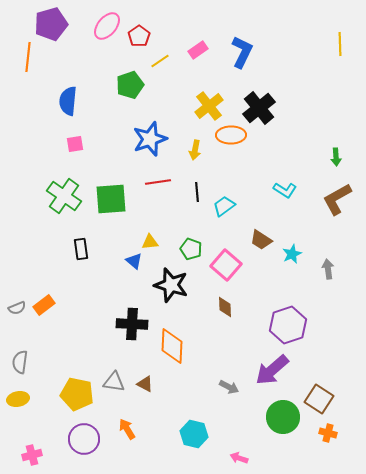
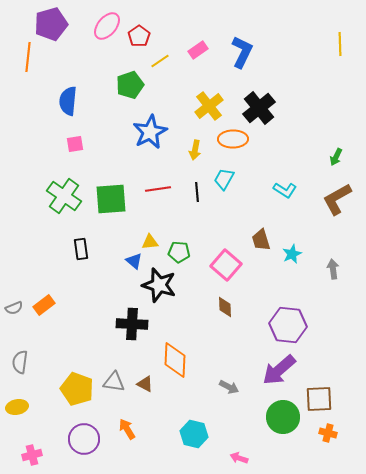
orange ellipse at (231, 135): moved 2 px right, 4 px down
blue star at (150, 139): moved 7 px up; rotated 8 degrees counterclockwise
green arrow at (336, 157): rotated 30 degrees clockwise
red line at (158, 182): moved 7 px down
cyan trapezoid at (224, 206): moved 27 px up; rotated 25 degrees counterclockwise
brown trapezoid at (261, 240): rotated 40 degrees clockwise
green pentagon at (191, 249): moved 12 px left, 3 px down; rotated 15 degrees counterclockwise
gray arrow at (328, 269): moved 5 px right
black star at (171, 285): moved 12 px left
gray semicircle at (17, 308): moved 3 px left
purple hexagon at (288, 325): rotated 24 degrees clockwise
orange diamond at (172, 346): moved 3 px right, 14 px down
purple arrow at (272, 370): moved 7 px right
yellow pentagon at (77, 394): moved 5 px up; rotated 8 degrees clockwise
yellow ellipse at (18, 399): moved 1 px left, 8 px down
brown square at (319, 399): rotated 36 degrees counterclockwise
